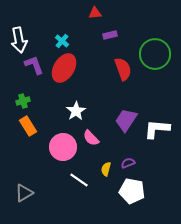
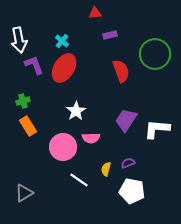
red semicircle: moved 2 px left, 2 px down
pink semicircle: rotated 48 degrees counterclockwise
